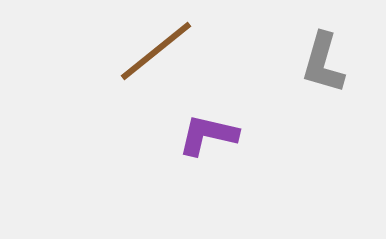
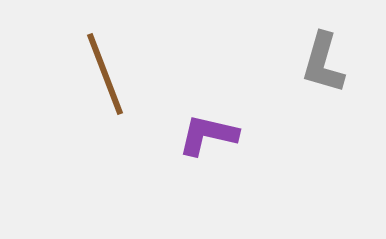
brown line: moved 51 px left, 23 px down; rotated 72 degrees counterclockwise
